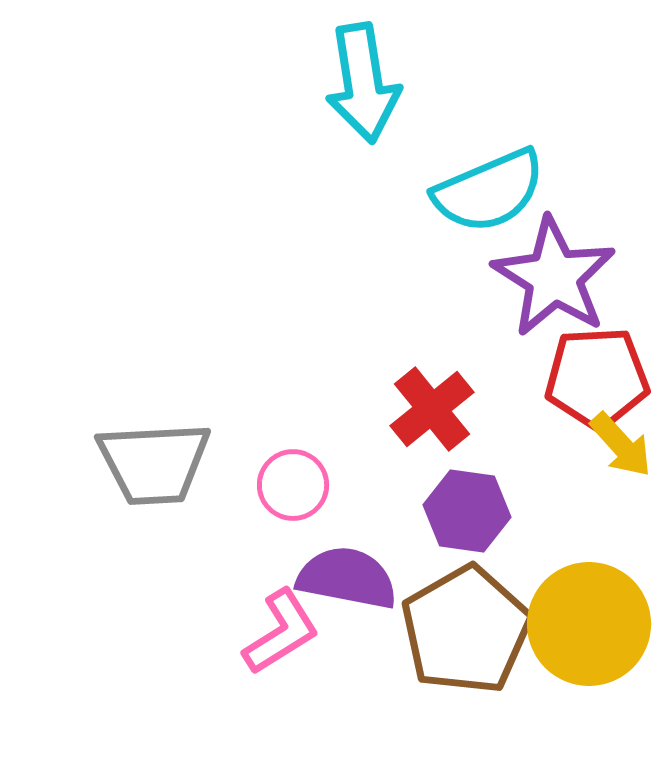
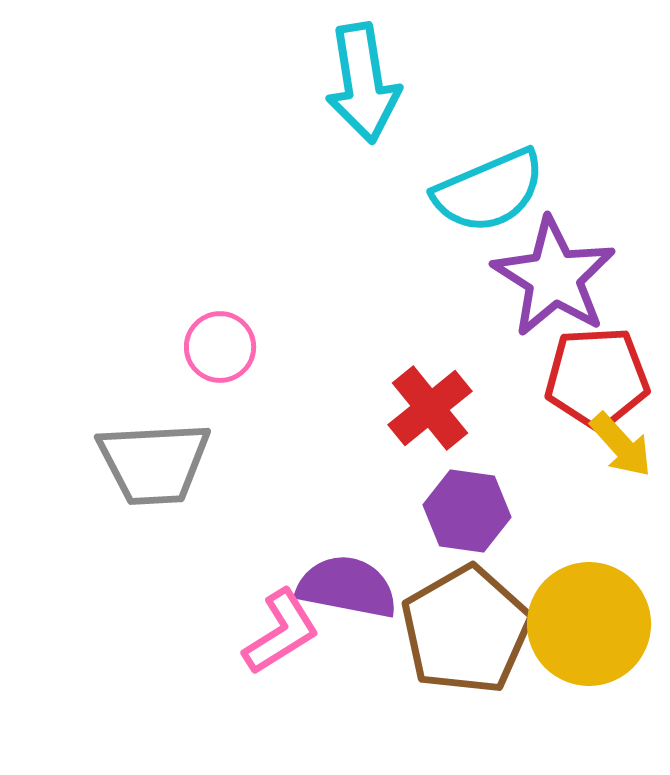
red cross: moved 2 px left, 1 px up
pink circle: moved 73 px left, 138 px up
purple semicircle: moved 9 px down
